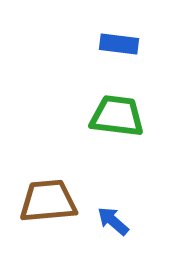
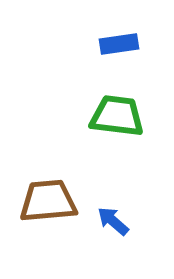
blue rectangle: rotated 15 degrees counterclockwise
